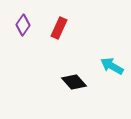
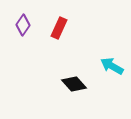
black diamond: moved 2 px down
